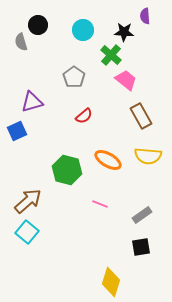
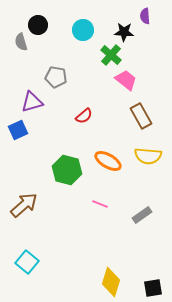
gray pentagon: moved 18 px left; rotated 25 degrees counterclockwise
blue square: moved 1 px right, 1 px up
orange ellipse: moved 1 px down
brown arrow: moved 4 px left, 4 px down
cyan square: moved 30 px down
black square: moved 12 px right, 41 px down
